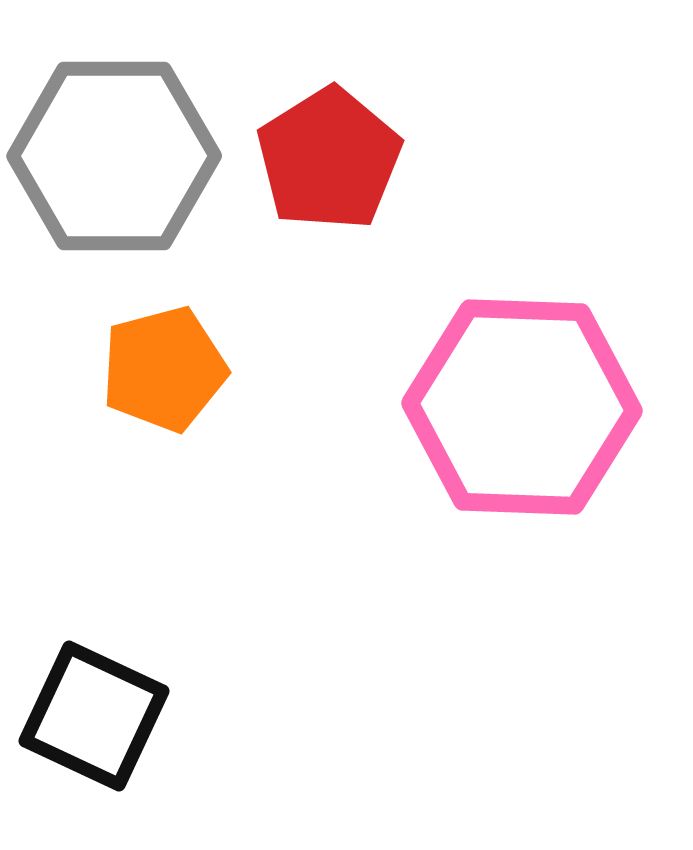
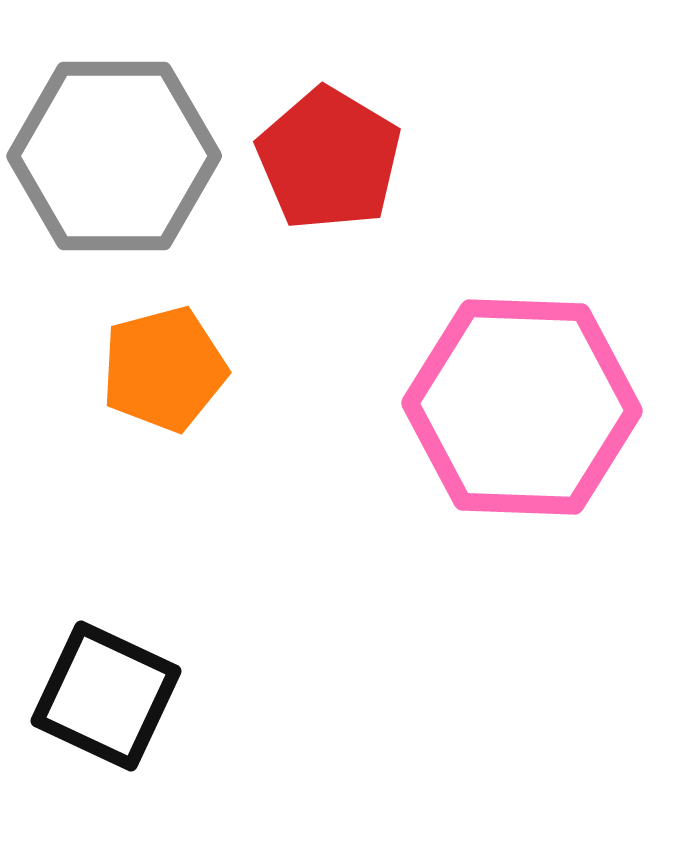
red pentagon: rotated 9 degrees counterclockwise
black square: moved 12 px right, 20 px up
